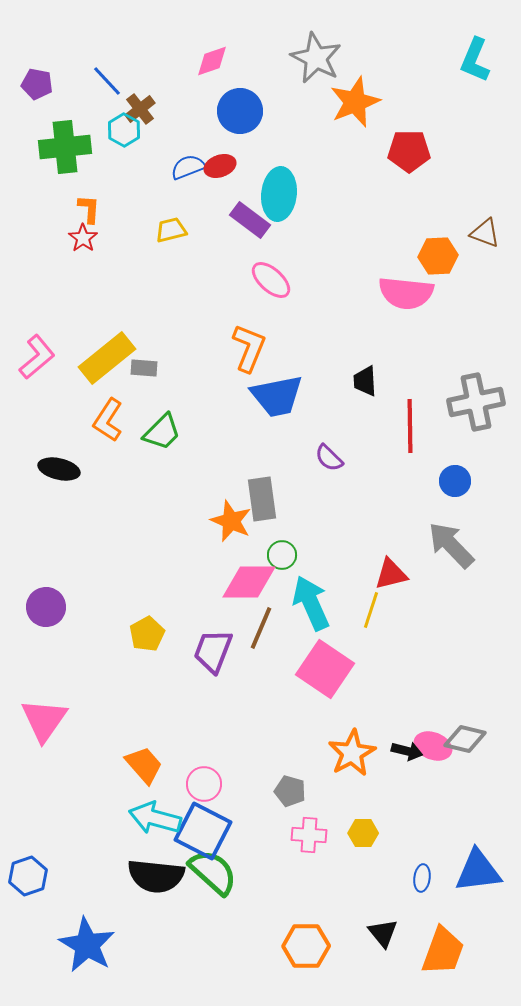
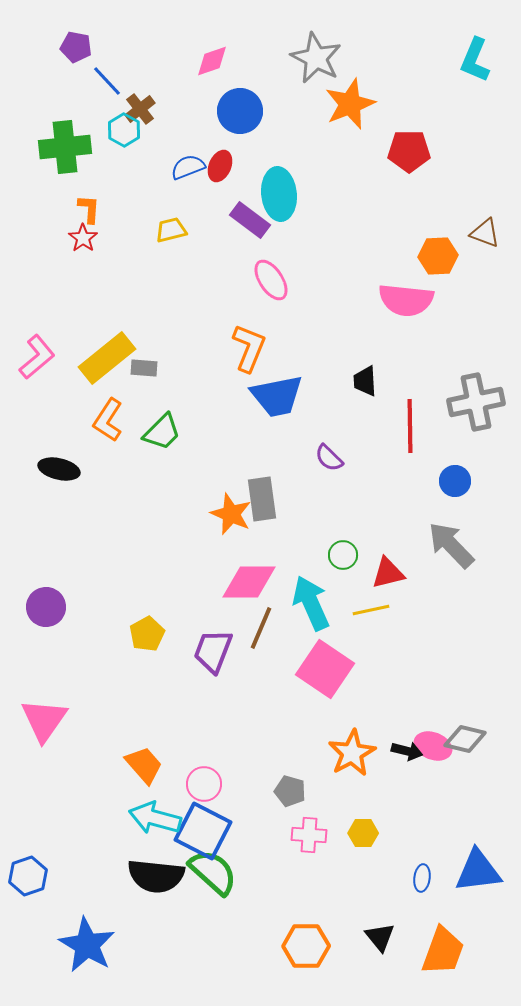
purple pentagon at (37, 84): moved 39 px right, 37 px up
orange star at (355, 102): moved 5 px left, 2 px down
red ellipse at (220, 166): rotated 48 degrees counterclockwise
cyan ellipse at (279, 194): rotated 12 degrees counterclockwise
pink ellipse at (271, 280): rotated 15 degrees clockwise
pink semicircle at (406, 293): moved 7 px down
orange star at (231, 521): moved 7 px up
green circle at (282, 555): moved 61 px right
red triangle at (391, 574): moved 3 px left, 1 px up
yellow line at (371, 610): rotated 60 degrees clockwise
black triangle at (383, 933): moved 3 px left, 4 px down
